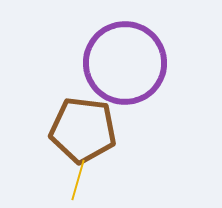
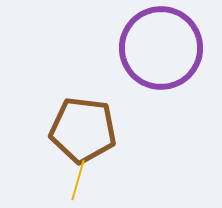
purple circle: moved 36 px right, 15 px up
